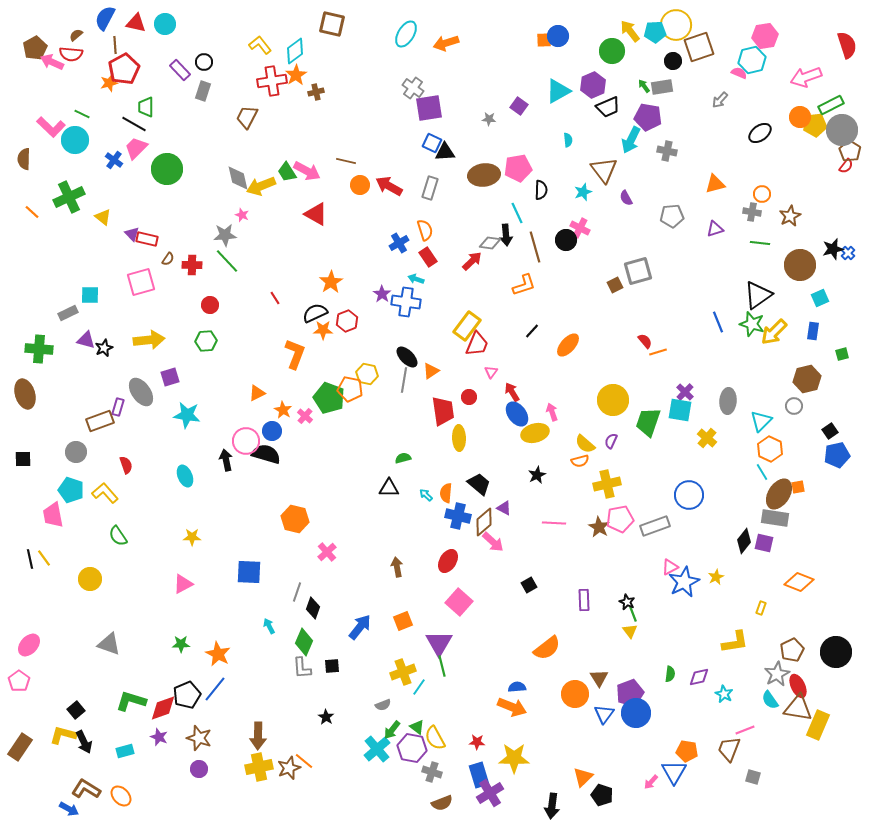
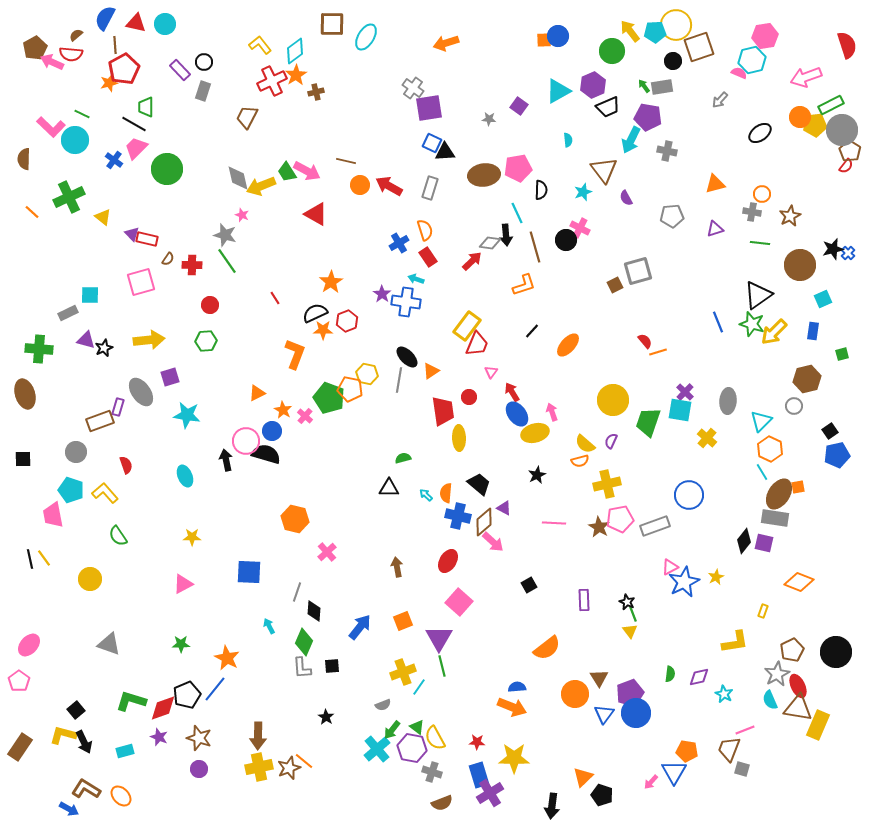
brown square at (332, 24): rotated 12 degrees counterclockwise
cyan ellipse at (406, 34): moved 40 px left, 3 px down
red cross at (272, 81): rotated 16 degrees counterclockwise
gray star at (225, 235): rotated 20 degrees clockwise
green line at (227, 261): rotated 8 degrees clockwise
cyan square at (820, 298): moved 3 px right, 1 px down
gray line at (404, 380): moved 5 px left
black diamond at (313, 608): moved 1 px right, 3 px down; rotated 15 degrees counterclockwise
yellow rectangle at (761, 608): moved 2 px right, 3 px down
purple triangle at (439, 643): moved 5 px up
orange star at (218, 654): moved 9 px right, 4 px down
cyan semicircle at (770, 700): rotated 12 degrees clockwise
gray square at (753, 777): moved 11 px left, 8 px up
